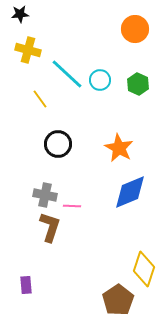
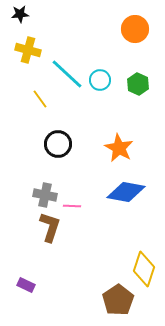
blue diamond: moved 4 px left; rotated 33 degrees clockwise
purple rectangle: rotated 60 degrees counterclockwise
